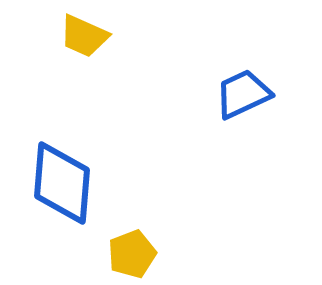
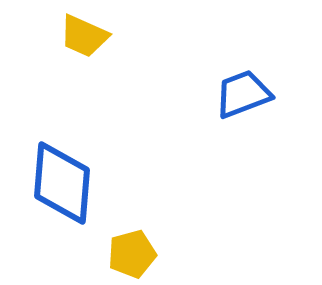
blue trapezoid: rotated 4 degrees clockwise
yellow pentagon: rotated 6 degrees clockwise
